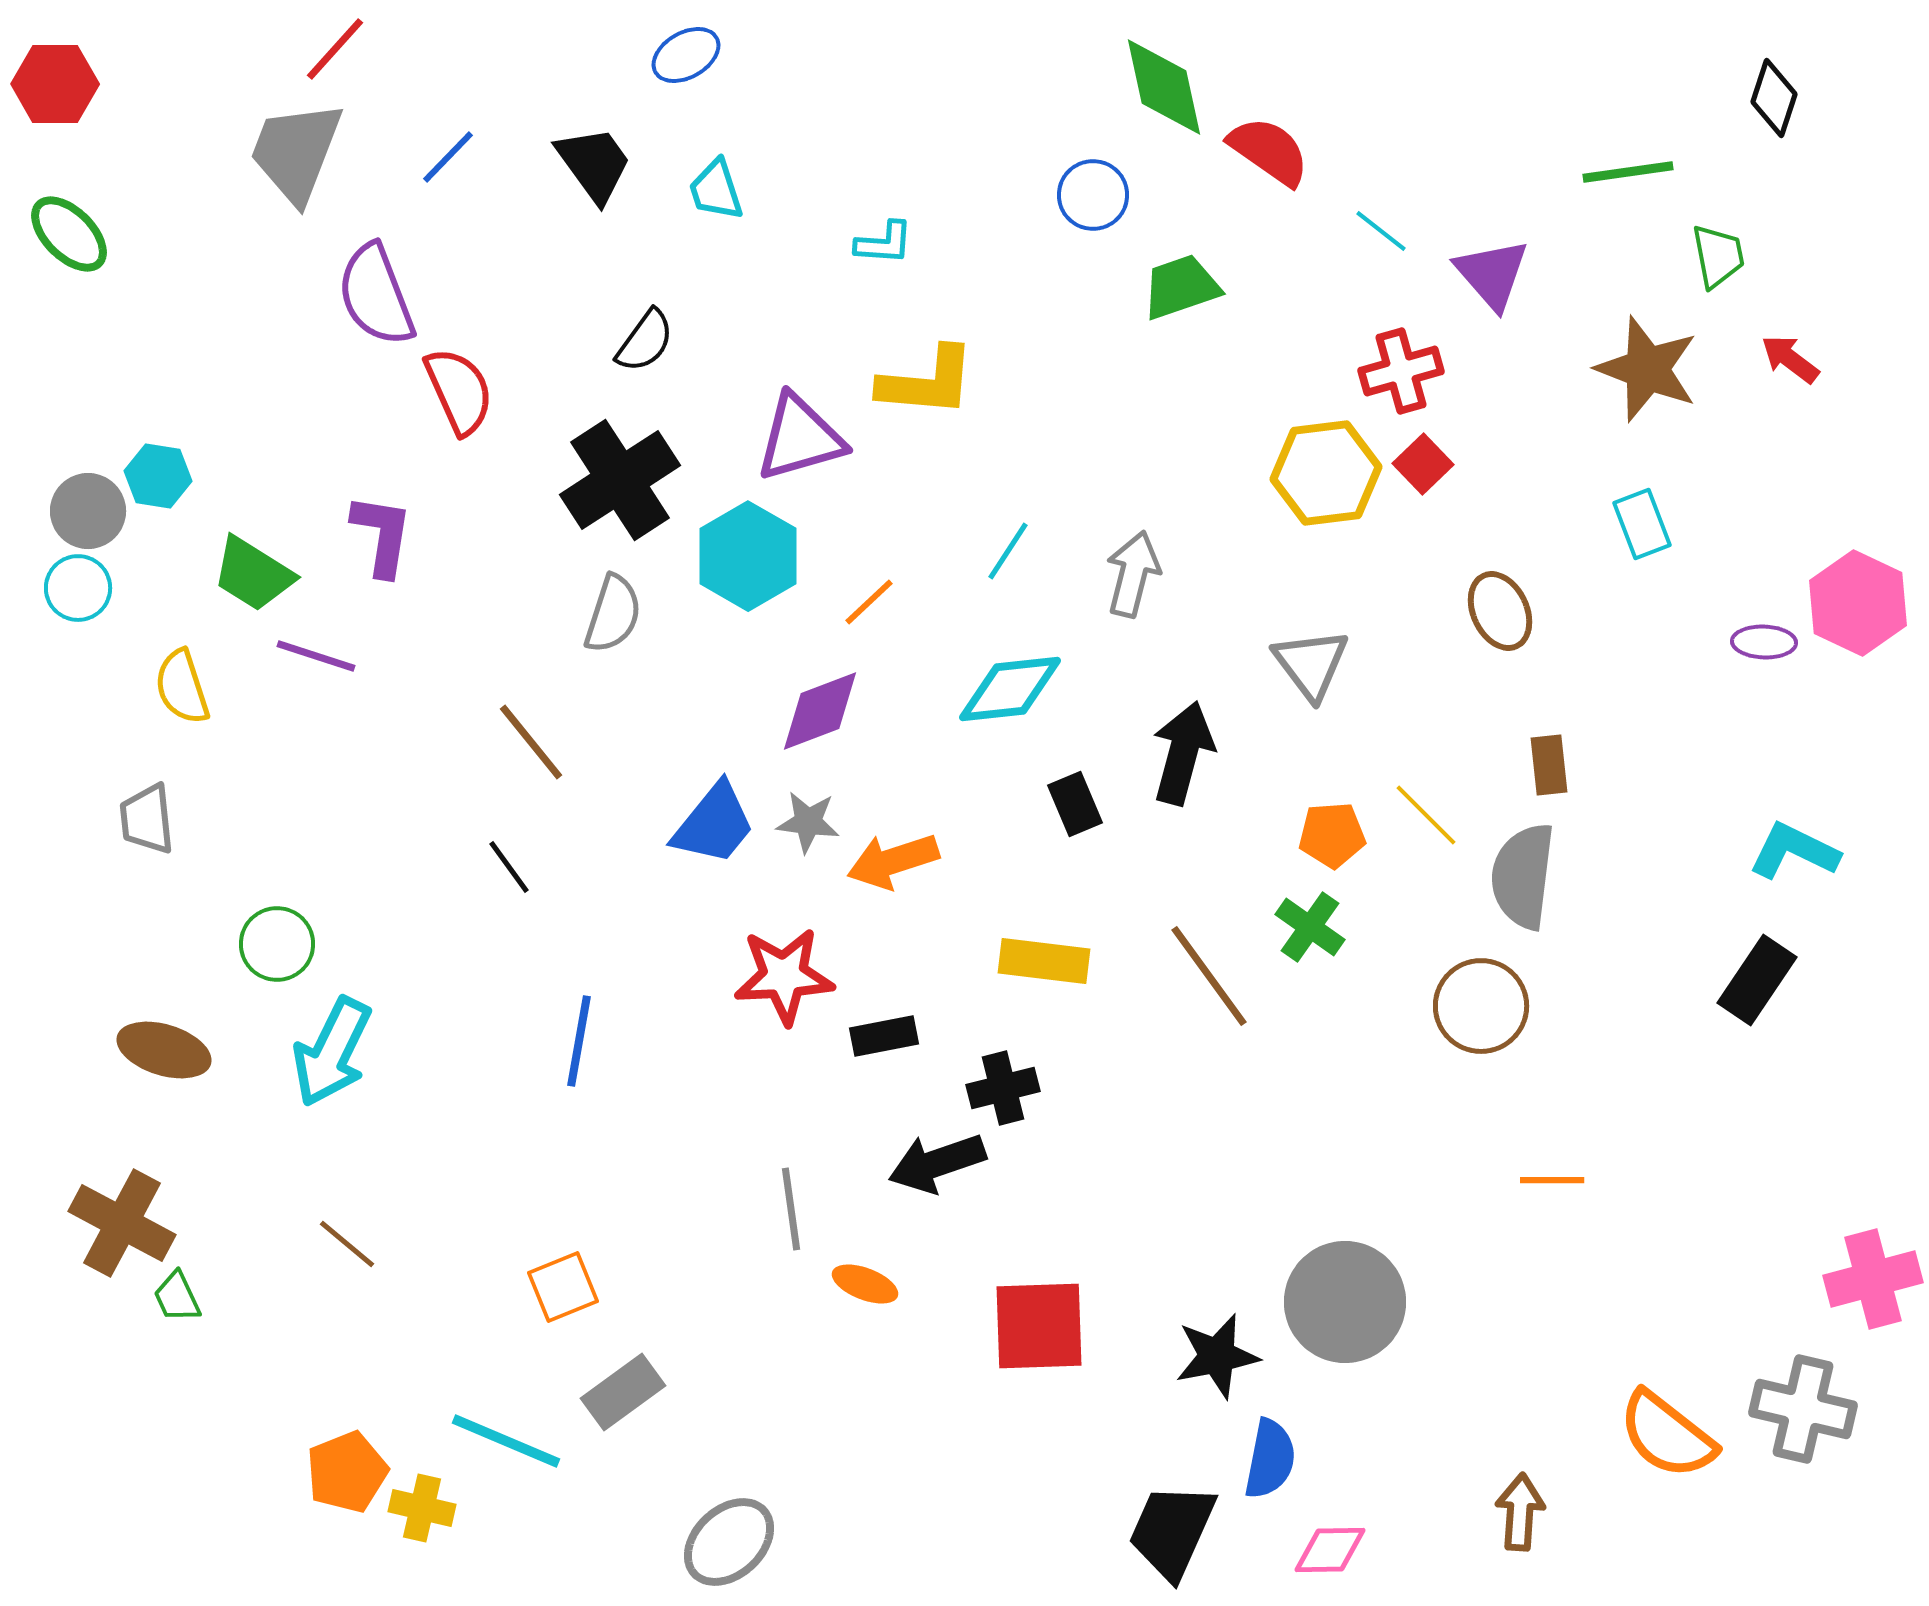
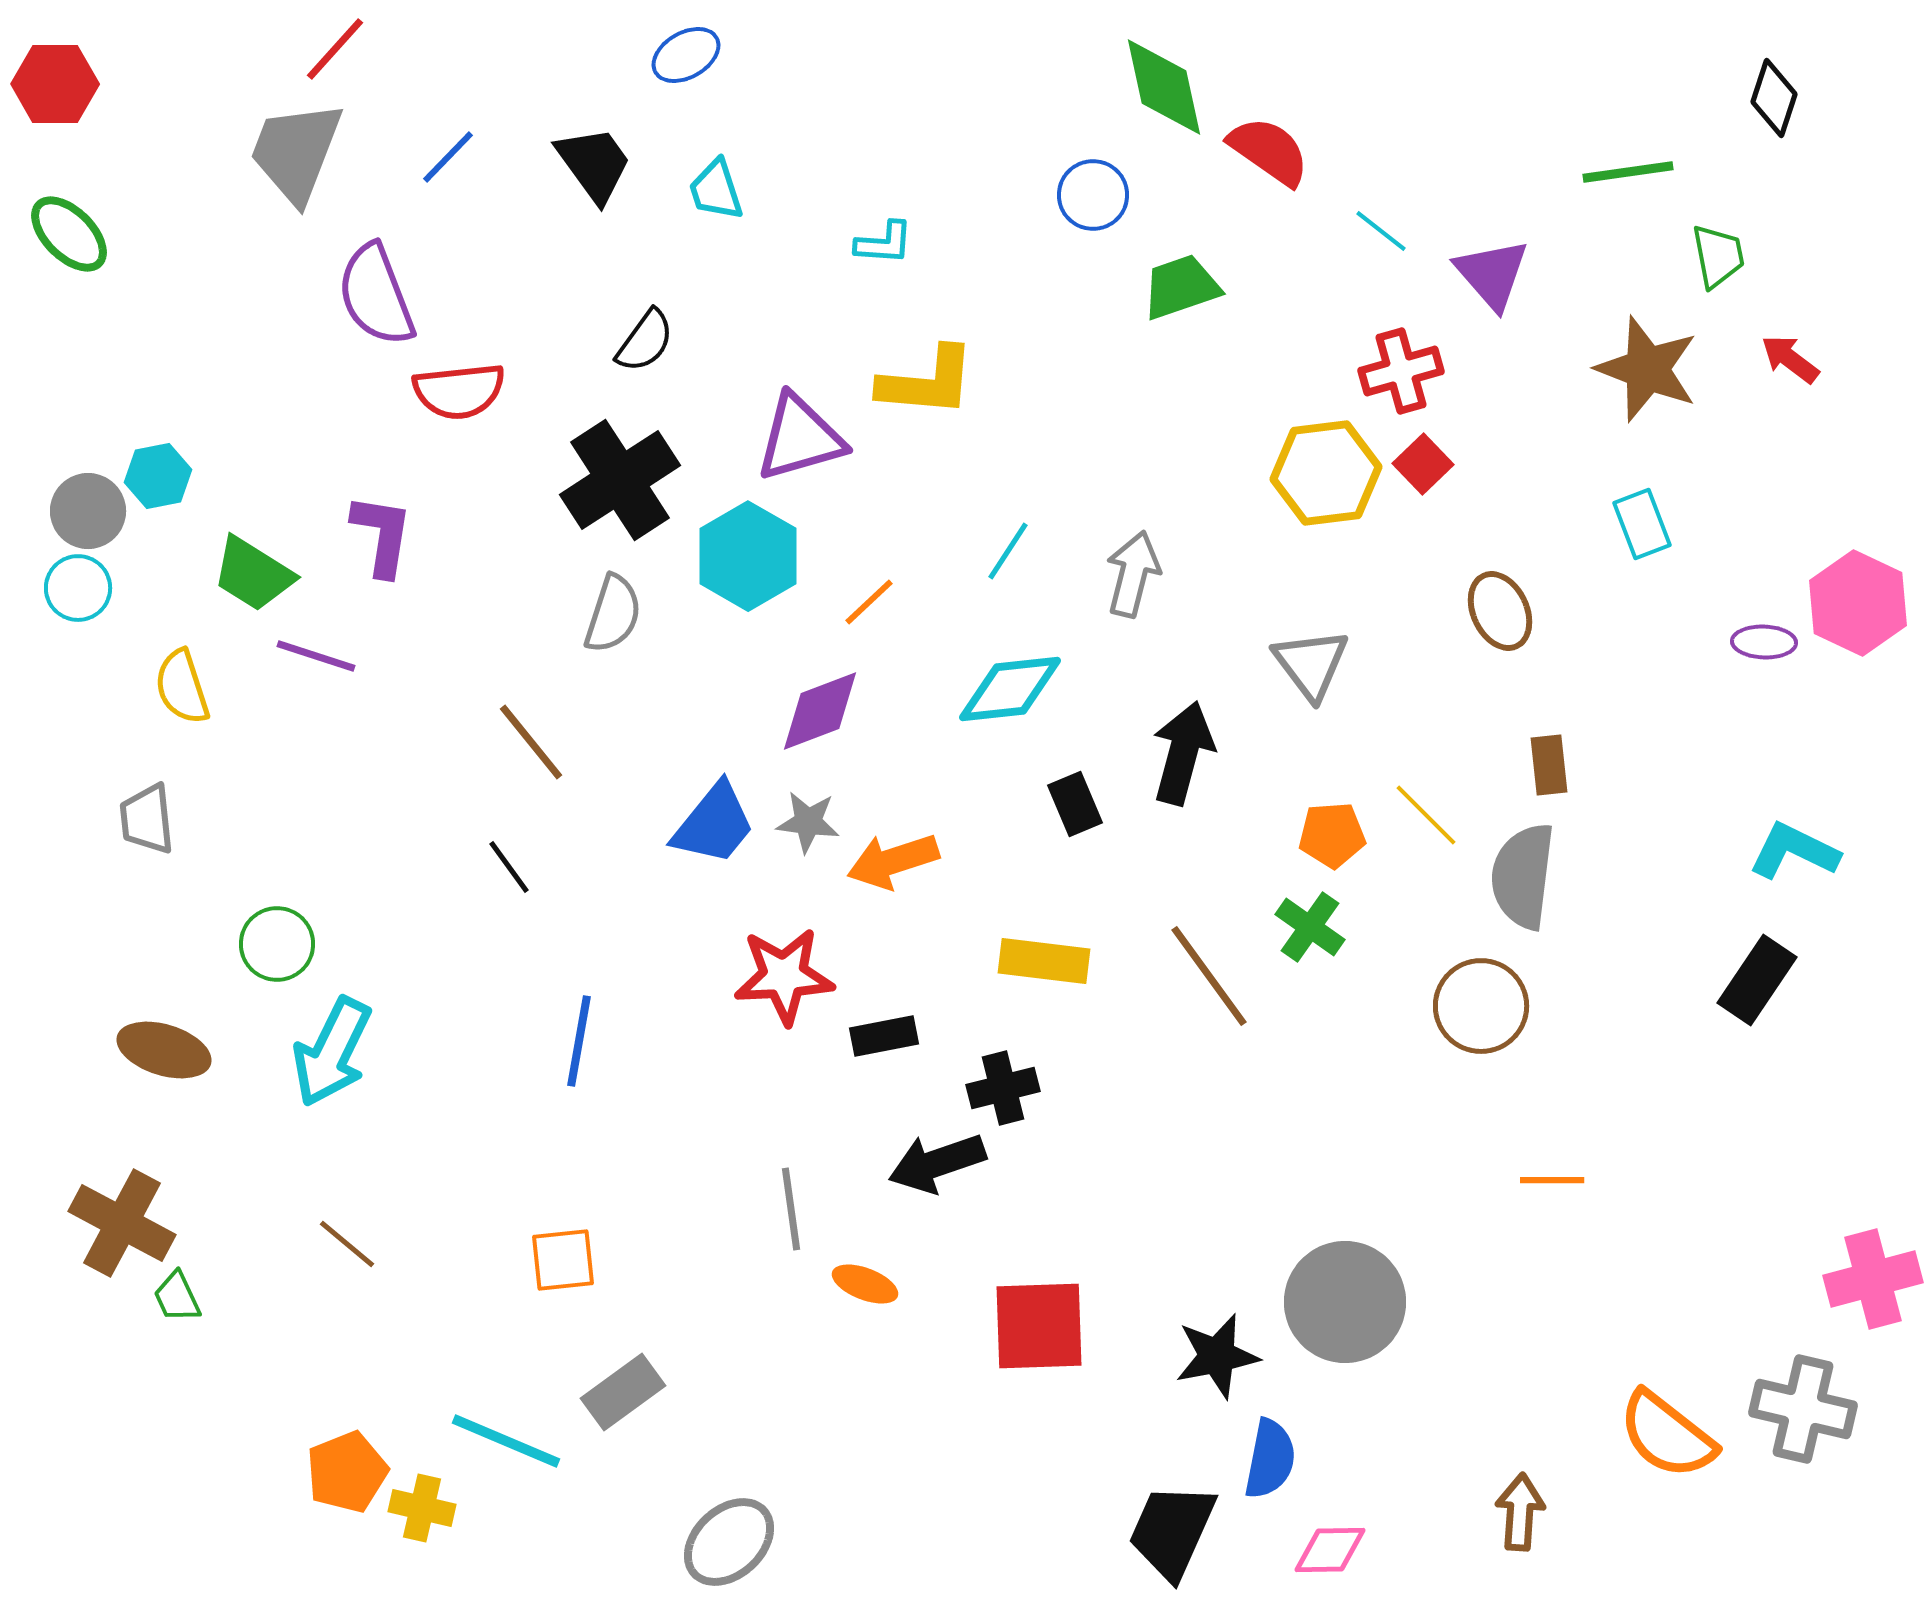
red semicircle at (459, 391): rotated 108 degrees clockwise
cyan hexagon at (158, 476): rotated 20 degrees counterclockwise
orange square at (563, 1287): moved 27 px up; rotated 16 degrees clockwise
